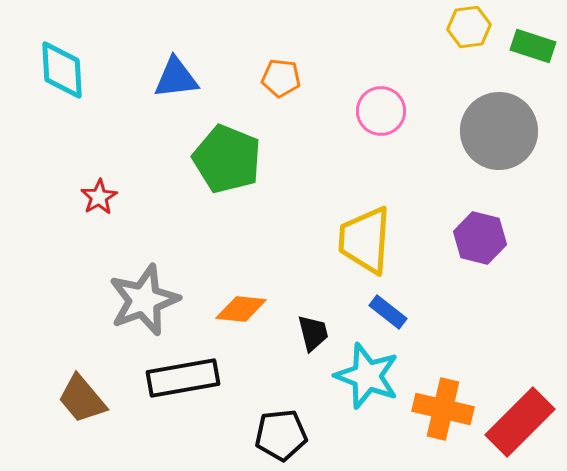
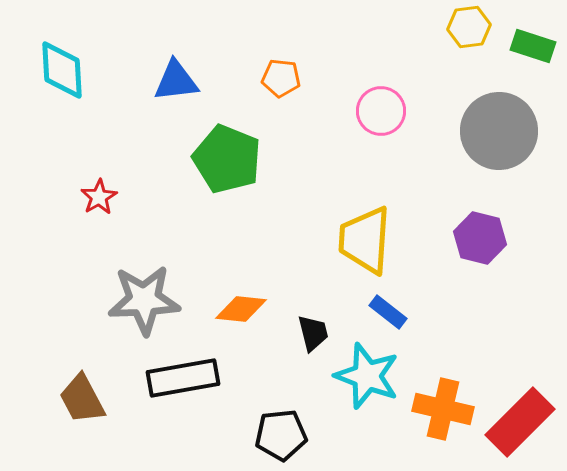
blue triangle: moved 3 px down
gray star: rotated 18 degrees clockwise
brown trapezoid: rotated 12 degrees clockwise
